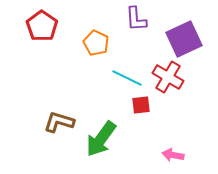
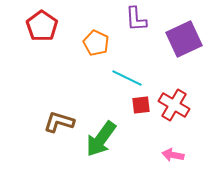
red cross: moved 6 px right, 28 px down
